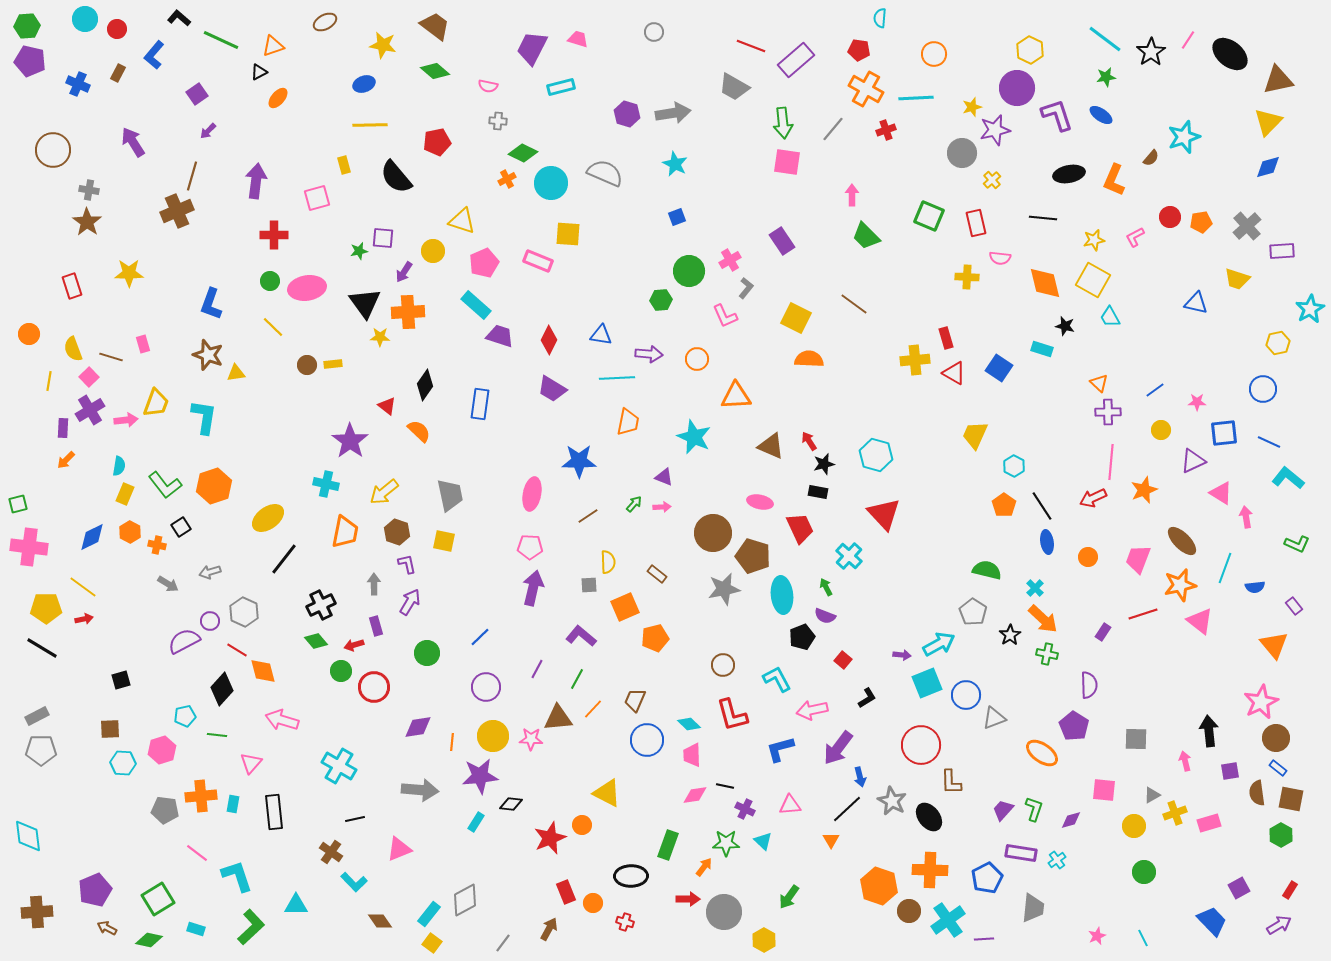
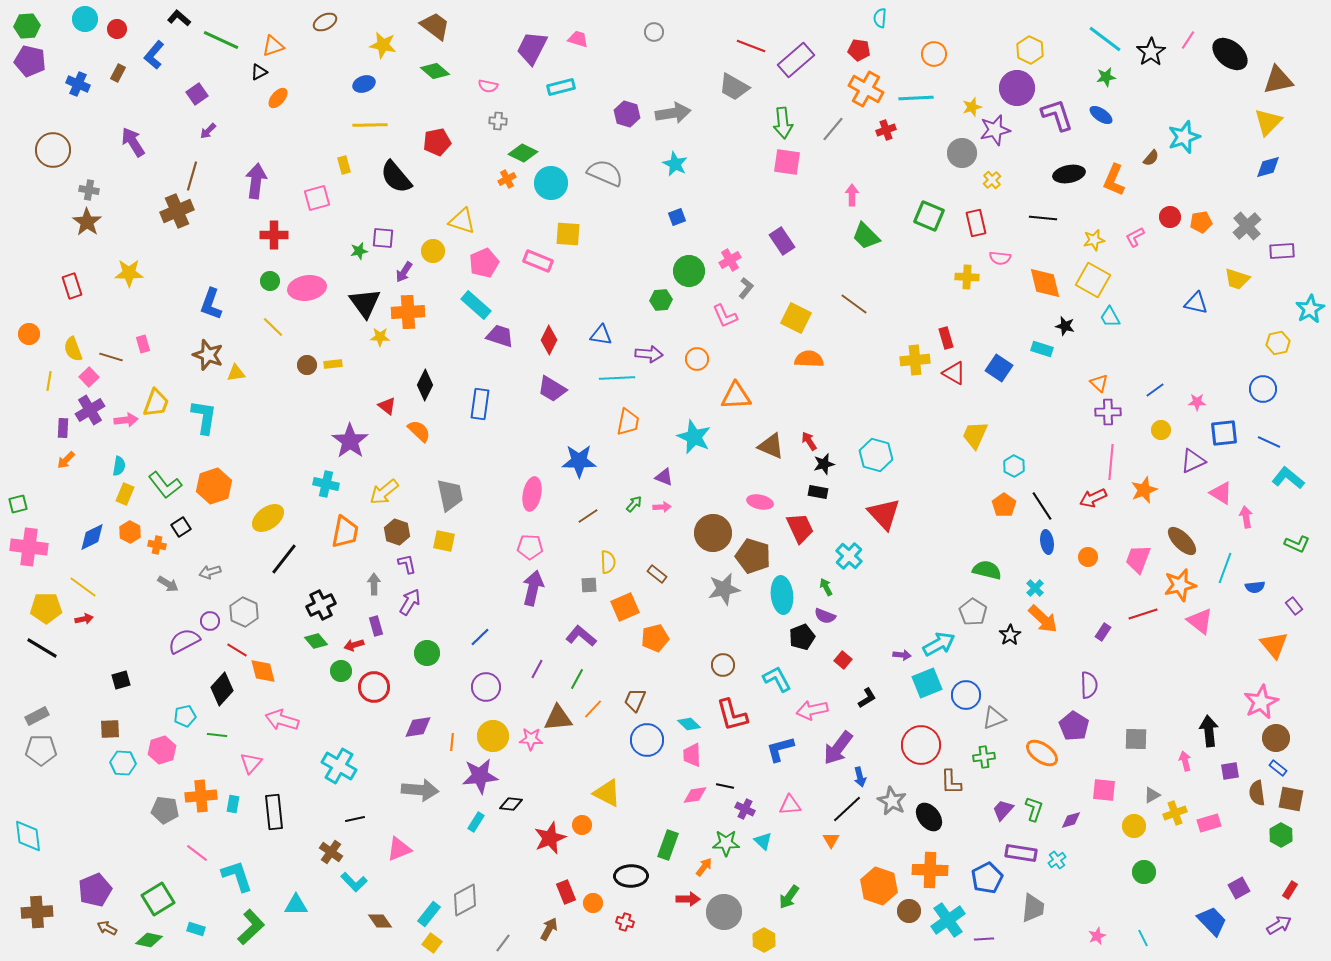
black diamond at (425, 385): rotated 8 degrees counterclockwise
green cross at (1047, 654): moved 63 px left, 103 px down; rotated 20 degrees counterclockwise
